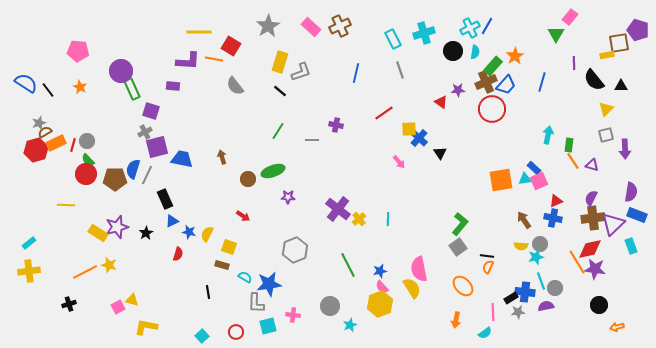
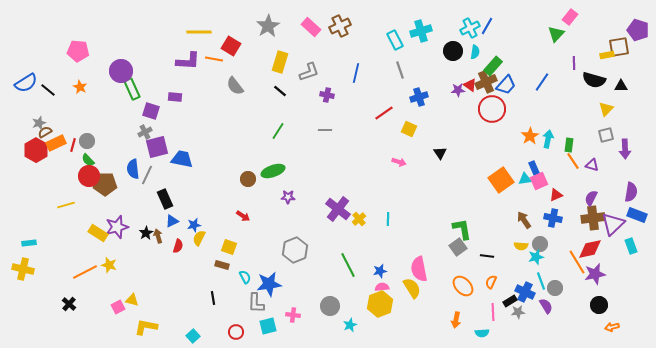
cyan cross at (424, 33): moved 3 px left, 2 px up
green triangle at (556, 34): rotated 12 degrees clockwise
cyan rectangle at (393, 39): moved 2 px right, 1 px down
brown square at (619, 43): moved 4 px down
orange star at (515, 56): moved 15 px right, 80 px down
gray L-shape at (301, 72): moved 8 px right
black semicircle at (594, 80): rotated 35 degrees counterclockwise
blue line at (542, 82): rotated 18 degrees clockwise
blue semicircle at (26, 83): rotated 115 degrees clockwise
purple rectangle at (173, 86): moved 2 px right, 11 px down
black line at (48, 90): rotated 14 degrees counterclockwise
red triangle at (441, 102): moved 29 px right, 17 px up
purple cross at (336, 125): moved 9 px left, 30 px up
yellow square at (409, 129): rotated 28 degrees clockwise
cyan arrow at (548, 135): moved 4 px down
blue cross at (419, 138): moved 41 px up; rotated 30 degrees clockwise
gray line at (312, 140): moved 13 px right, 10 px up
red hexagon at (36, 150): rotated 15 degrees counterclockwise
brown arrow at (222, 157): moved 64 px left, 79 px down
pink arrow at (399, 162): rotated 32 degrees counterclockwise
blue rectangle at (534, 168): rotated 24 degrees clockwise
blue semicircle at (133, 169): rotated 24 degrees counterclockwise
red circle at (86, 174): moved 3 px right, 2 px down
brown pentagon at (115, 179): moved 10 px left, 5 px down
orange square at (501, 180): rotated 25 degrees counterclockwise
red triangle at (556, 201): moved 6 px up
yellow line at (66, 205): rotated 18 degrees counterclockwise
green L-shape at (460, 224): moved 2 px right, 5 px down; rotated 50 degrees counterclockwise
blue star at (189, 232): moved 5 px right, 7 px up; rotated 24 degrees counterclockwise
yellow semicircle at (207, 234): moved 8 px left, 4 px down
cyan rectangle at (29, 243): rotated 32 degrees clockwise
red semicircle at (178, 254): moved 8 px up
orange semicircle at (488, 267): moved 3 px right, 15 px down
purple star at (595, 269): moved 5 px down; rotated 20 degrees counterclockwise
yellow cross at (29, 271): moved 6 px left, 2 px up; rotated 20 degrees clockwise
cyan semicircle at (245, 277): rotated 32 degrees clockwise
pink semicircle at (382, 287): rotated 128 degrees clockwise
black line at (208, 292): moved 5 px right, 6 px down
blue cross at (525, 292): rotated 18 degrees clockwise
black rectangle at (511, 298): moved 1 px left, 3 px down
black cross at (69, 304): rotated 32 degrees counterclockwise
purple semicircle at (546, 306): rotated 70 degrees clockwise
orange arrow at (617, 327): moved 5 px left
cyan semicircle at (485, 333): moved 3 px left; rotated 32 degrees clockwise
cyan square at (202, 336): moved 9 px left
